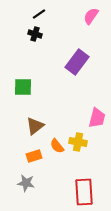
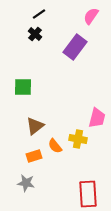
black cross: rotated 24 degrees clockwise
purple rectangle: moved 2 px left, 15 px up
yellow cross: moved 3 px up
orange semicircle: moved 2 px left
red rectangle: moved 4 px right, 2 px down
